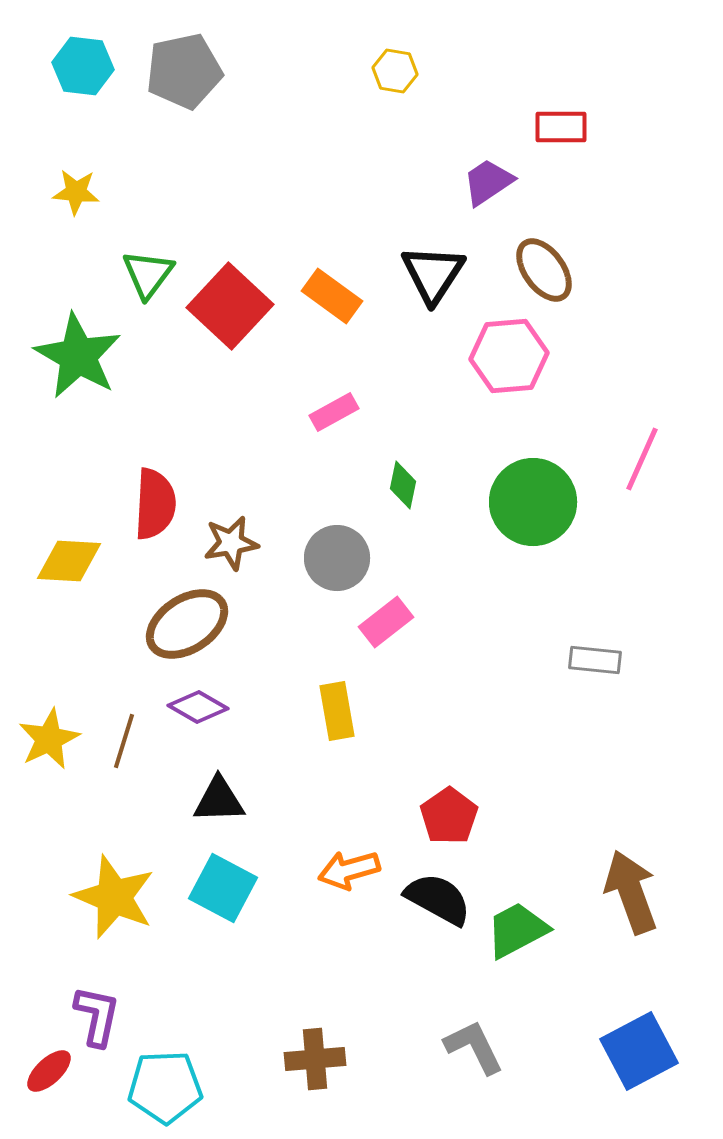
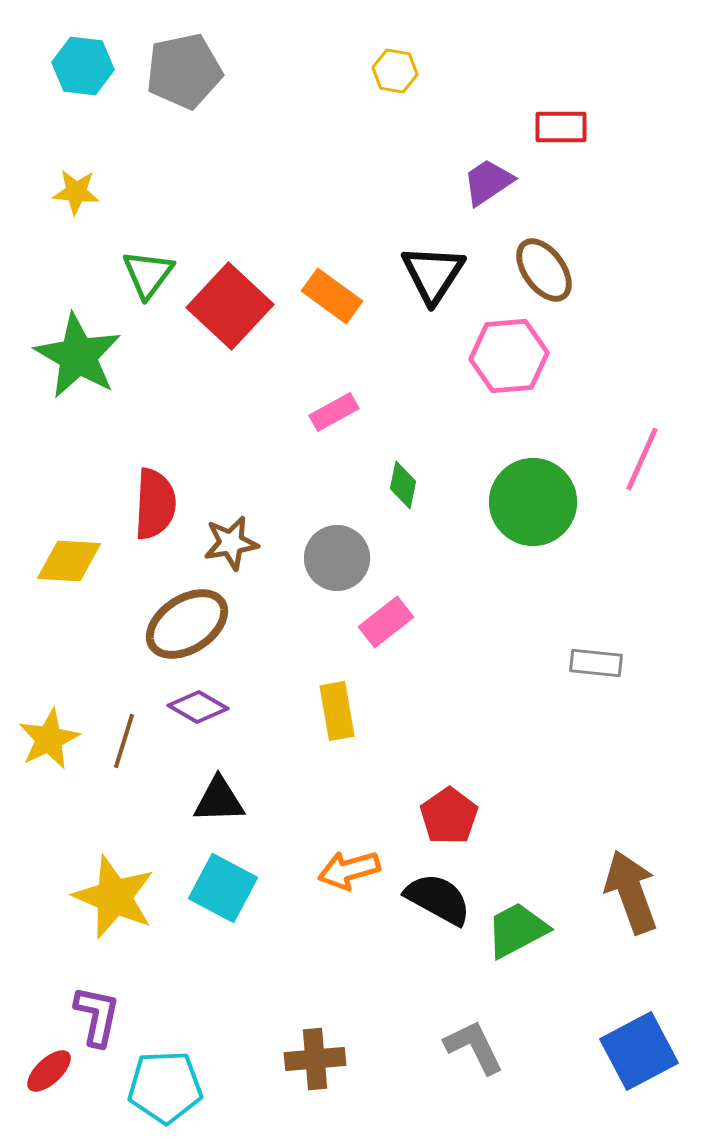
gray rectangle at (595, 660): moved 1 px right, 3 px down
